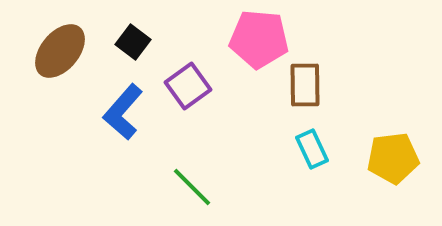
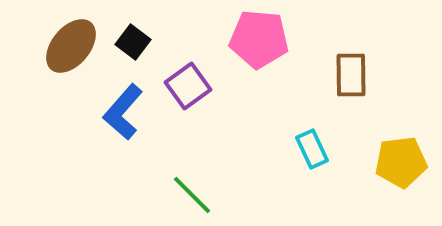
brown ellipse: moved 11 px right, 5 px up
brown rectangle: moved 46 px right, 10 px up
yellow pentagon: moved 8 px right, 4 px down
green line: moved 8 px down
